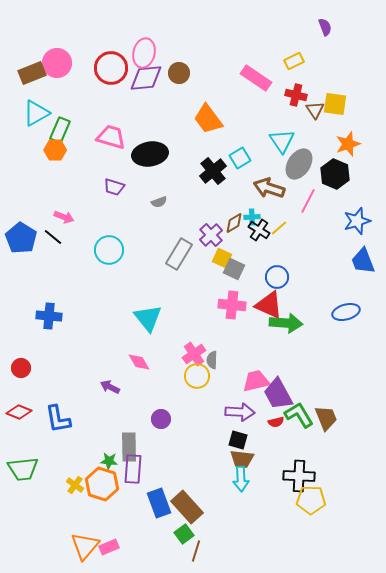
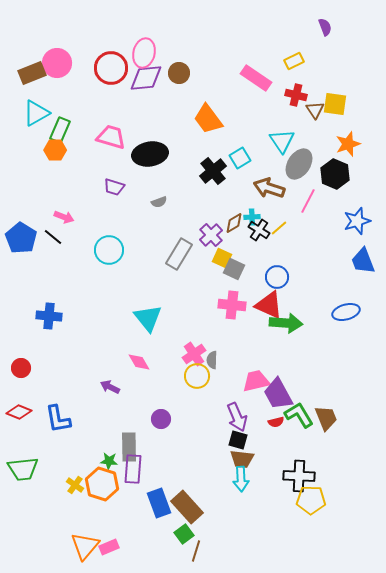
purple arrow at (240, 412): moved 3 px left, 5 px down; rotated 64 degrees clockwise
